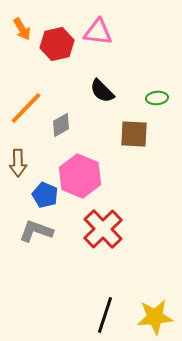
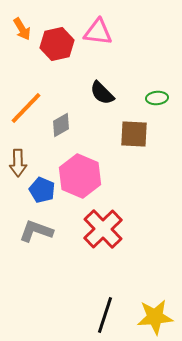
black semicircle: moved 2 px down
blue pentagon: moved 3 px left, 5 px up
